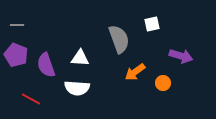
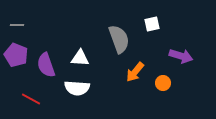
orange arrow: rotated 15 degrees counterclockwise
